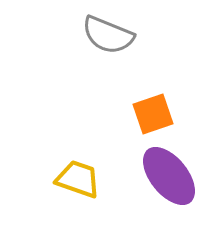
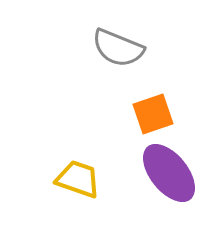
gray semicircle: moved 10 px right, 13 px down
purple ellipse: moved 3 px up
